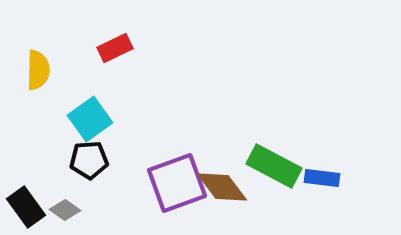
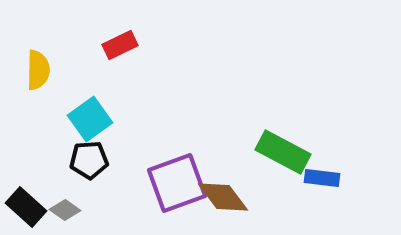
red rectangle: moved 5 px right, 3 px up
green rectangle: moved 9 px right, 14 px up
brown diamond: moved 1 px right, 10 px down
black rectangle: rotated 12 degrees counterclockwise
